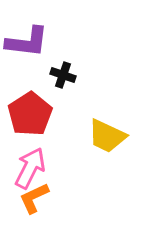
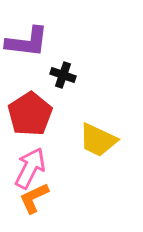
yellow trapezoid: moved 9 px left, 4 px down
